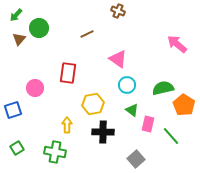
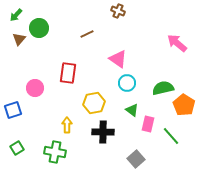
pink arrow: moved 1 px up
cyan circle: moved 2 px up
yellow hexagon: moved 1 px right, 1 px up
